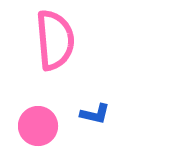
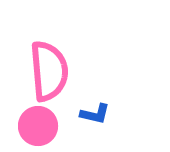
pink semicircle: moved 6 px left, 31 px down
